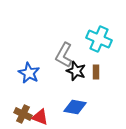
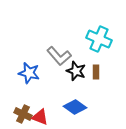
gray L-shape: moved 5 px left, 1 px down; rotated 70 degrees counterclockwise
blue star: rotated 15 degrees counterclockwise
blue diamond: rotated 25 degrees clockwise
